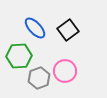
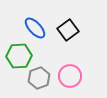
pink circle: moved 5 px right, 5 px down
